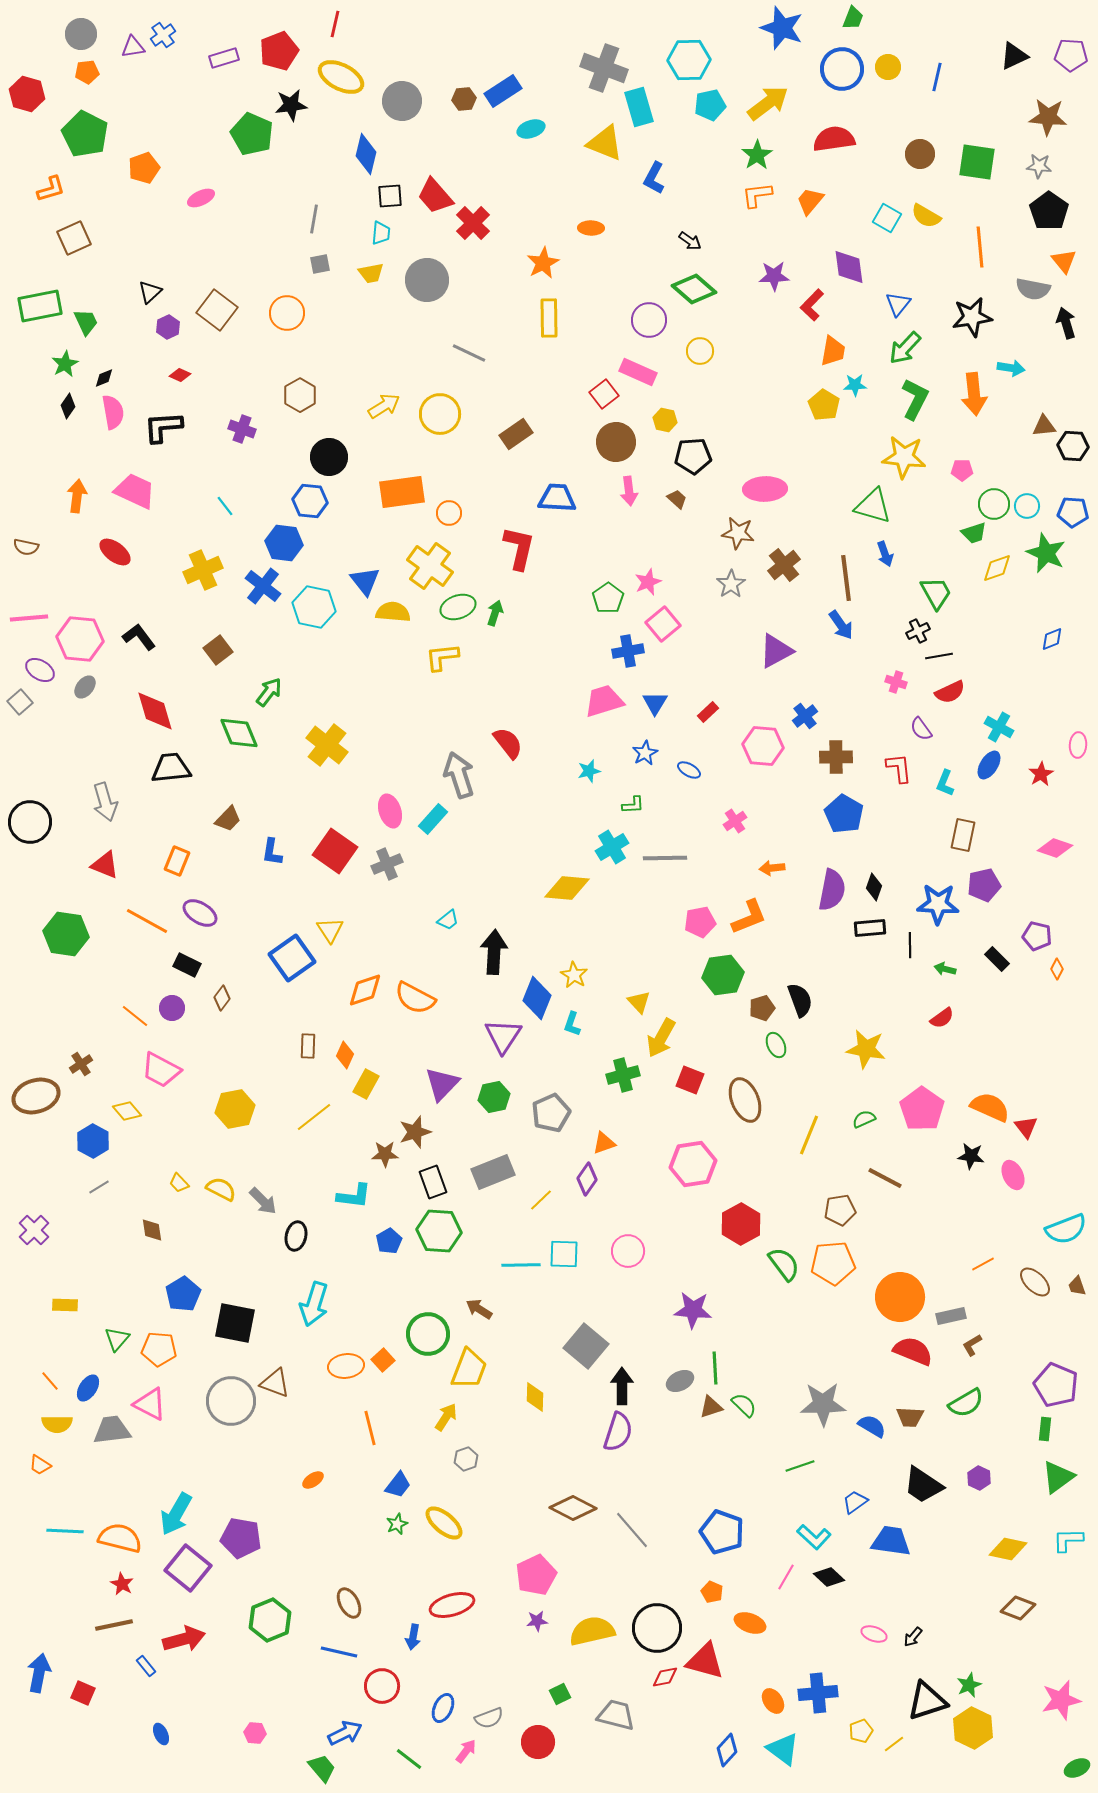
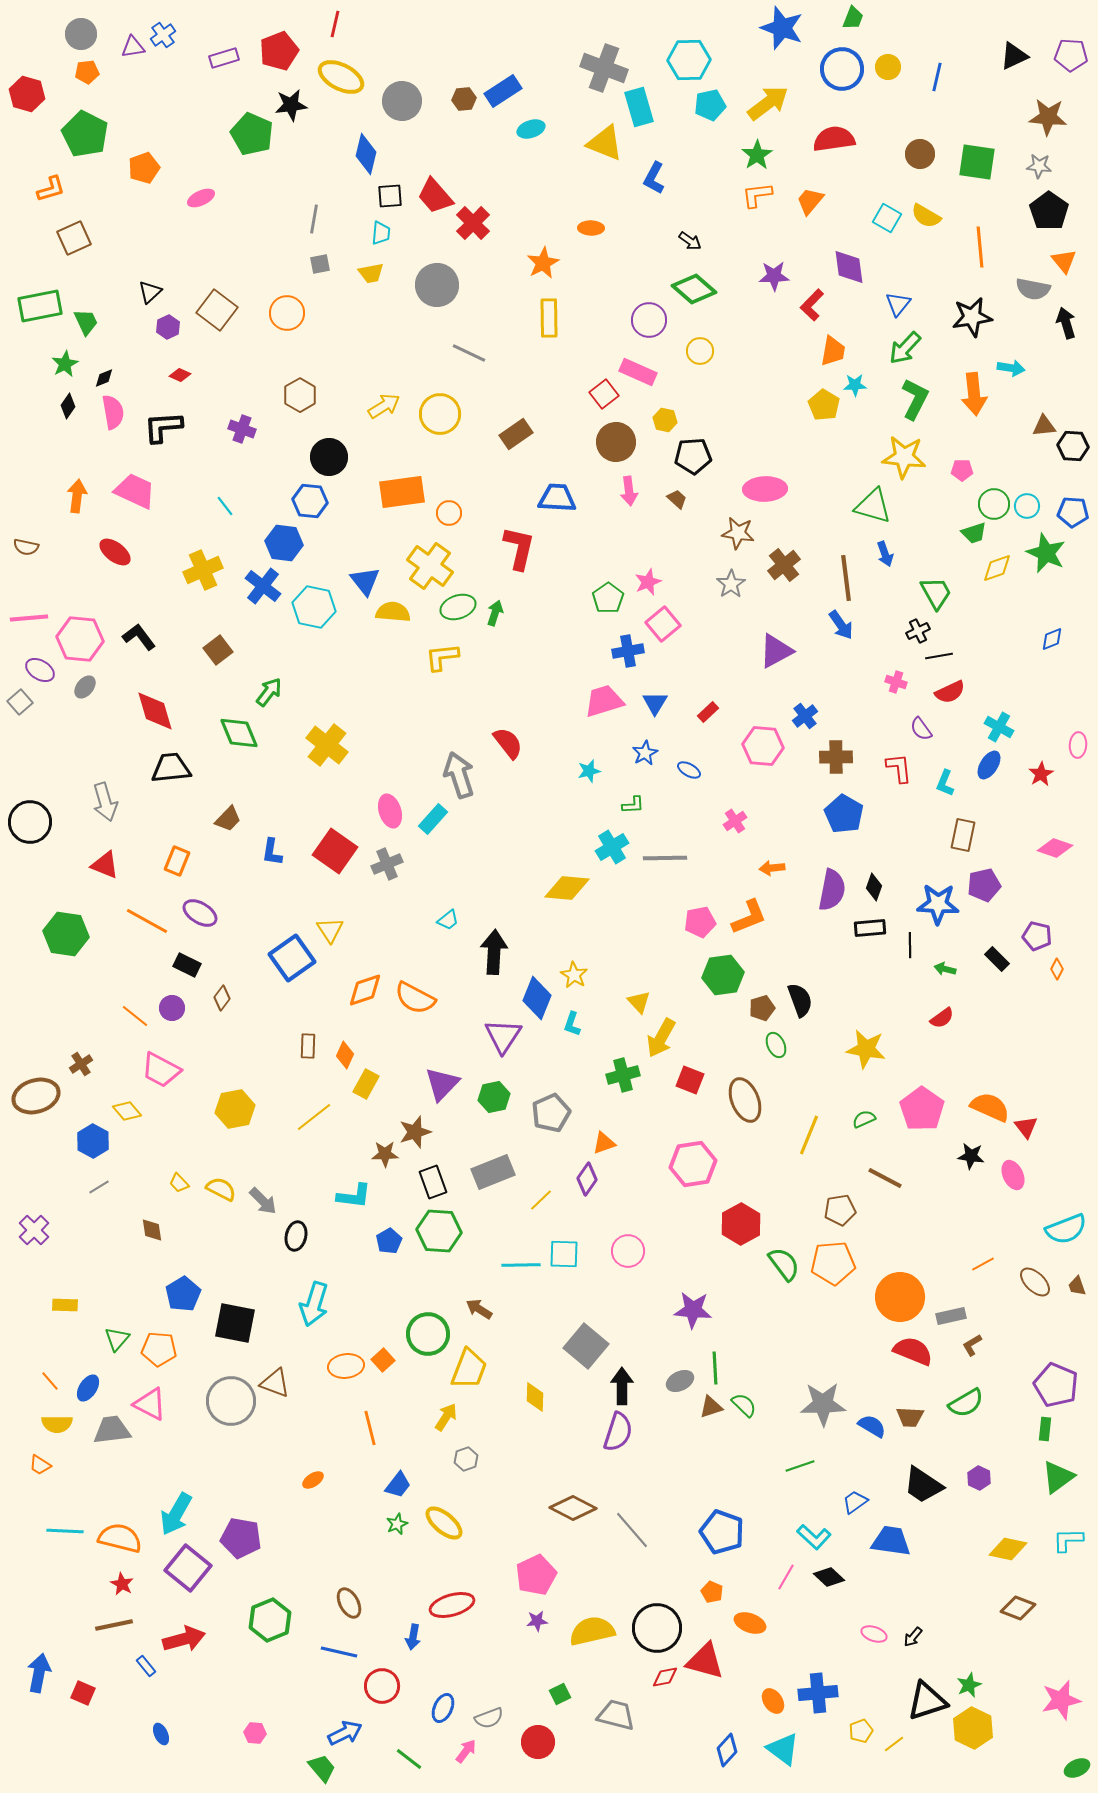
gray circle at (427, 280): moved 10 px right, 5 px down
